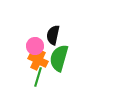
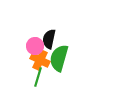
black semicircle: moved 4 px left, 4 px down
orange cross: moved 2 px right
